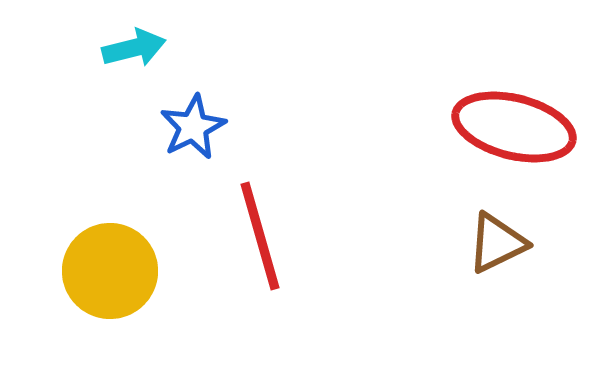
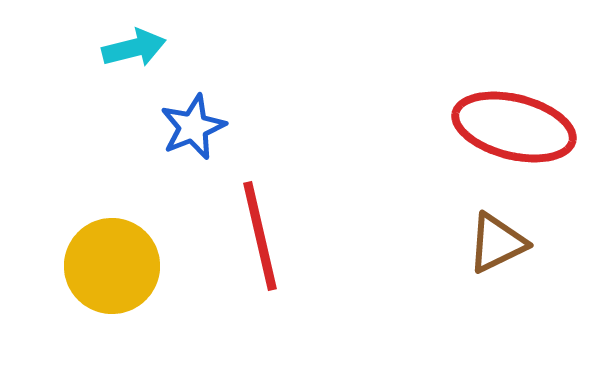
blue star: rotated 4 degrees clockwise
red line: rotated 3 degrees clockwise
yellow circle: moved 2 px right, 5 px up
